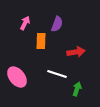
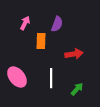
red arrow: moved 2 px left, 2 px down
white line: moved 6 px left, 4 px down; rotated 72 degrees clockwise
green arrow: rotated 24 degrees clockwise
